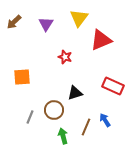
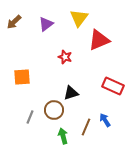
purple triangle: rotated 21 degrees clockwise
red triangle: moved 2 px left
black triangle: moved 4 px left
